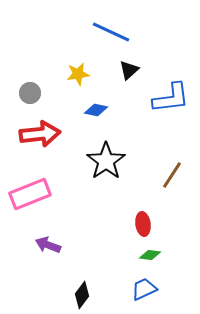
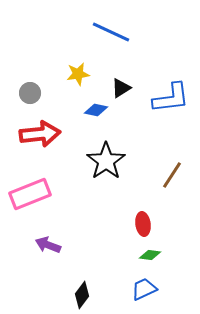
black triangle: moved 8 px left, 18 px down; rotated 10 degrees clockwise
